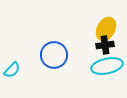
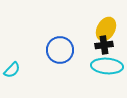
black cross: moved 1 px left
blue circle: moved 6 px right, 5 px up
cyan ellipse: rotated 16 degrees clockwise
